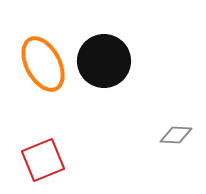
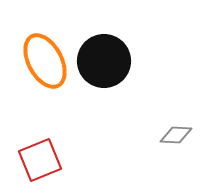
orange ellipse: moved 2 px right, 3 px up
red square: moved 3 px left
